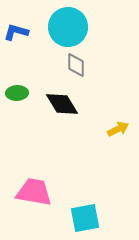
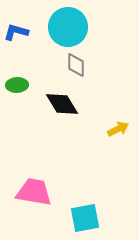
green ellipse: moved 8 px up
